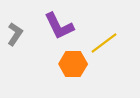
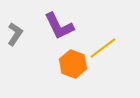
yellow line: moved 1 px left, 5 px down
orange hexagon: rotated 20 degrees clockwise
